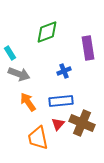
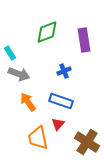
purple rectangle: moved 4 px left, 8 px up
blue rectangle: rotated 25 degrees clockwise
brown cross: moved 5 px right, 19 px down; rotated 10 degrees clockwise
